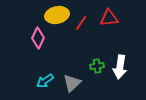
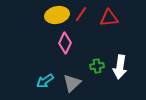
red line: moved 9 px up
pink diamond: moved 27 px right, 5 px down
